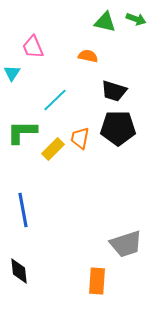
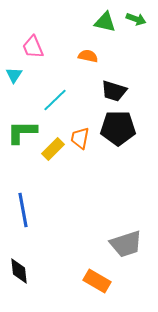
cyan triangle: moved 2 px right, 2 px down
orange rectangle: rotated 64 degrees counterclockwise
